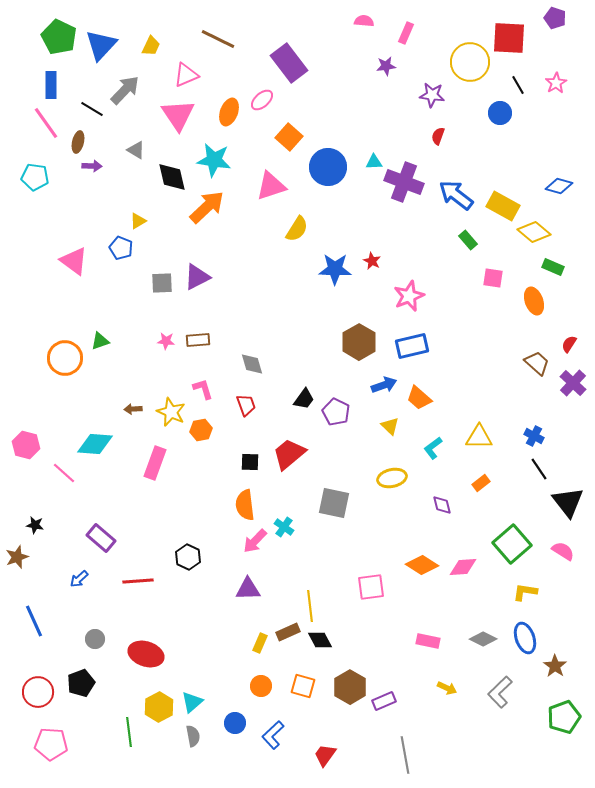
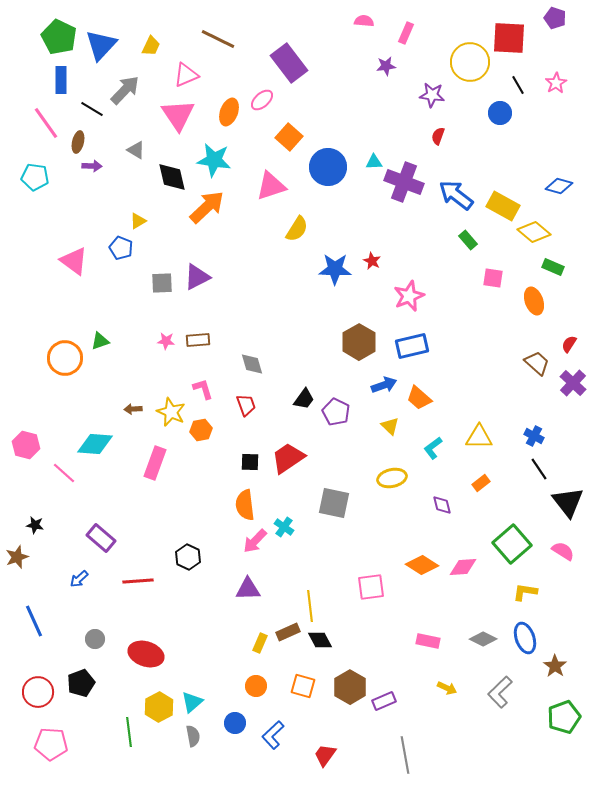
blue rectangle at (51, 85): moved 10 px right, 5 px up
red trapezoid at (289, 454): moved 1 px left, 4 px down; rotated 6 degrees clockwise
orange circle at (261, 686): moved 5 px left
